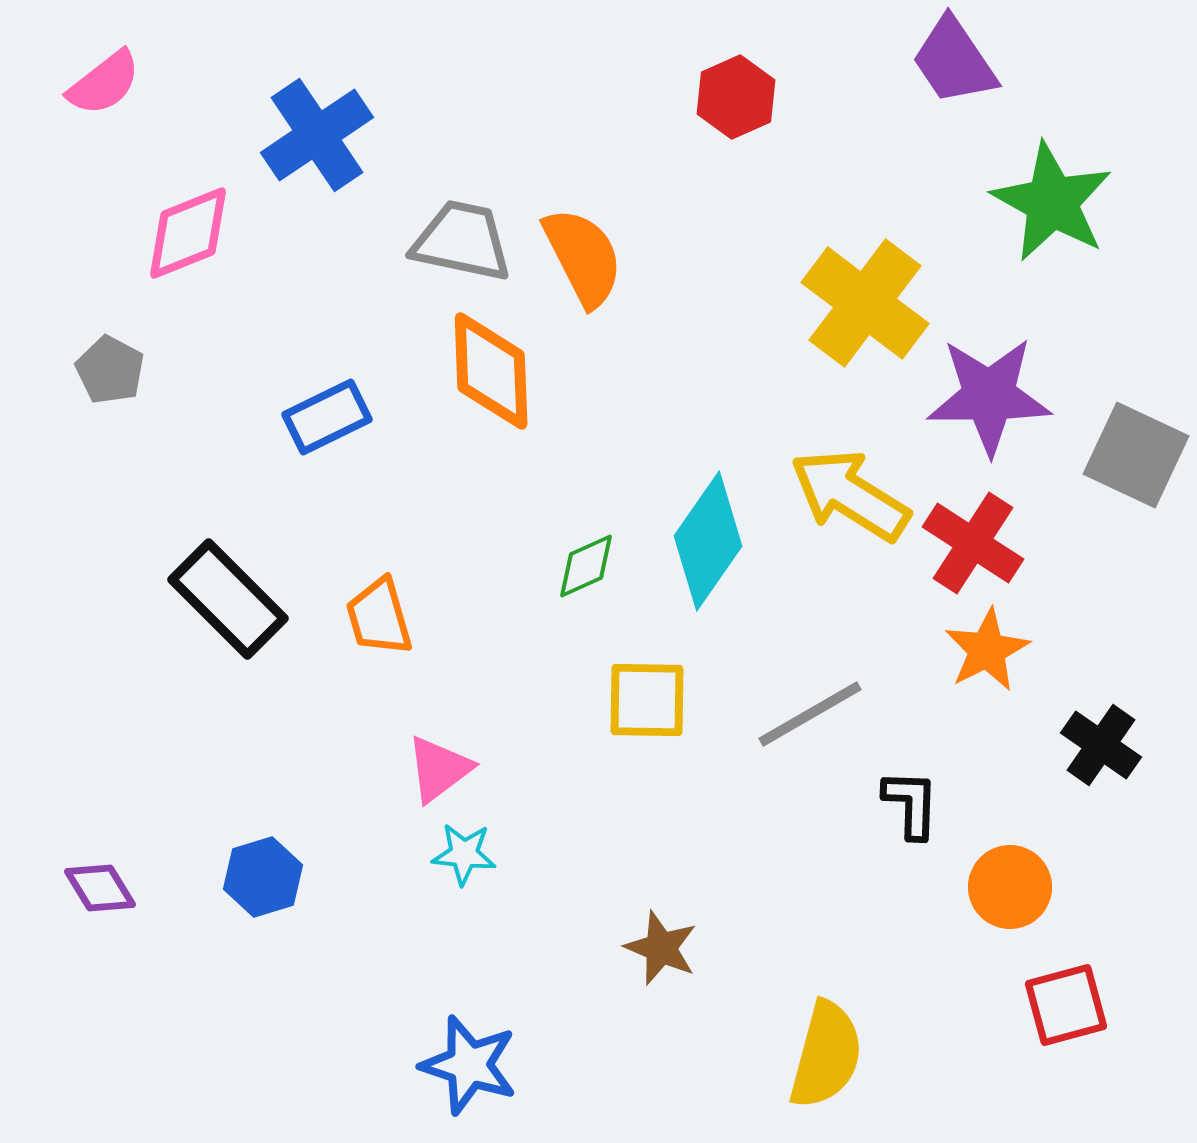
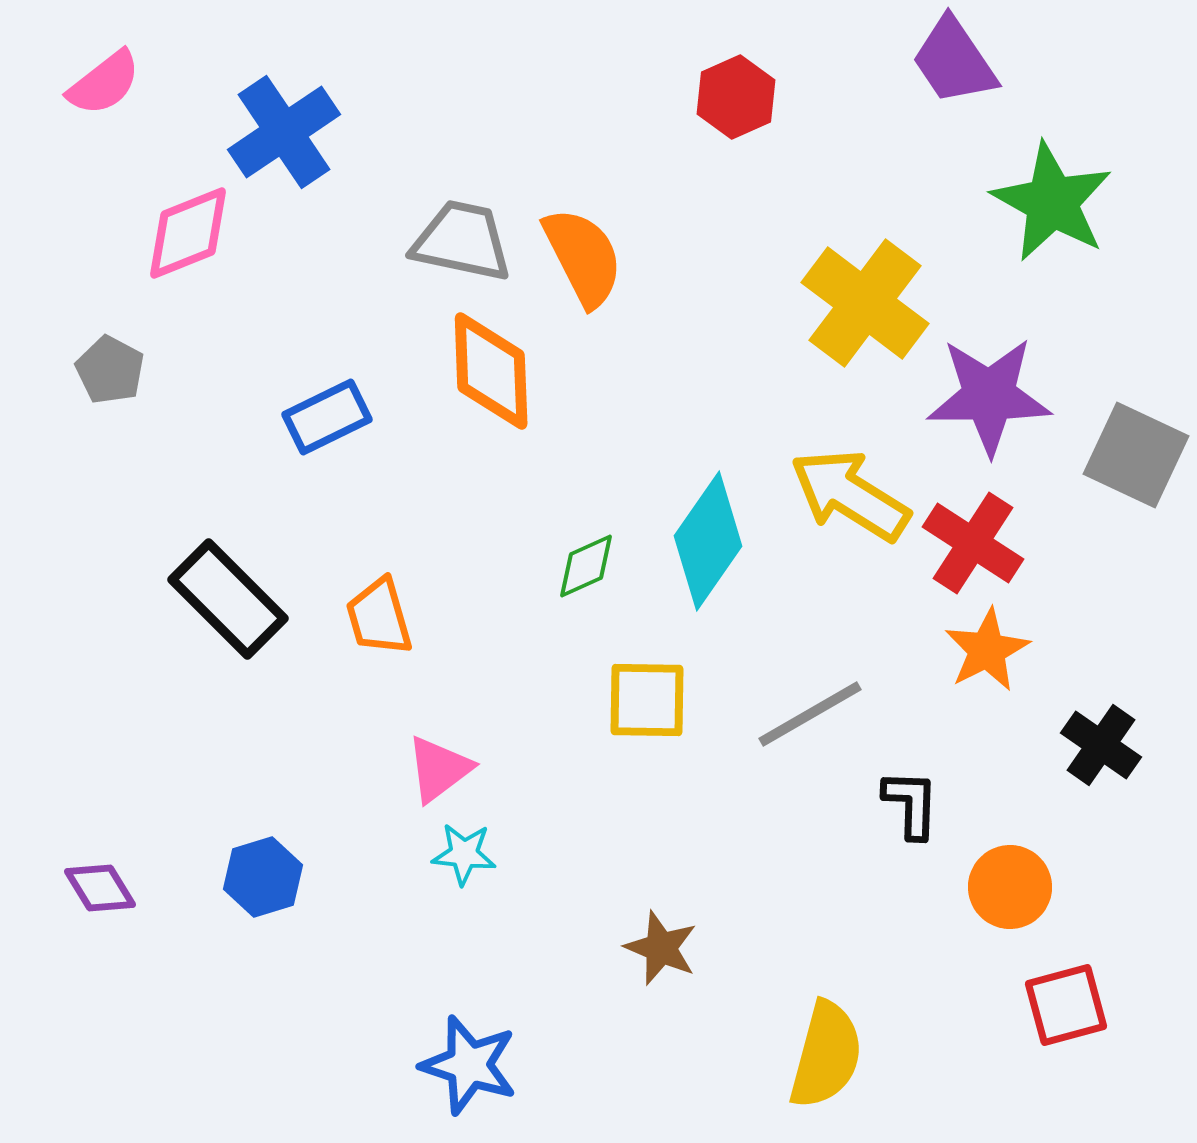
blue cross: moved 33 px left, 3 px up
